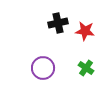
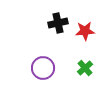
red star: rotated 12 degrees counterclockwise
green cross: moved 1 px left; rotated 14 degrees clockwise
